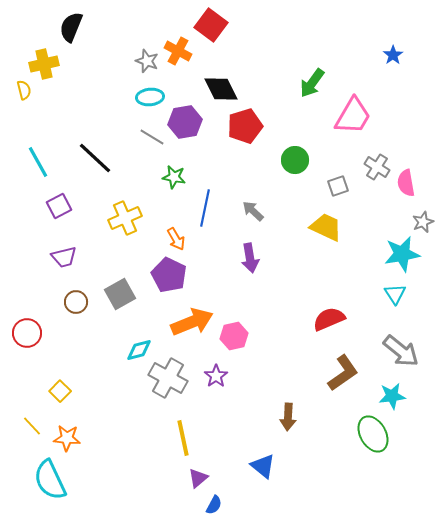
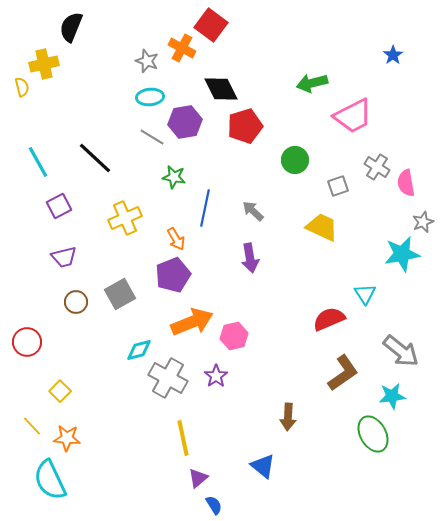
orange cross at (178, 51): moved 4 px right, 3 px up
green arrow at (312, 83): rotated 40 degrees clockwise
yellow semicircle at (24, 90): moved 2 px left, 3 px up
pink trapezoid at (353, 116): rotated 33 degrees clockwise
yellow trapezoid at (326, 227): moved 4 px left
purple pentagon at (169, 275): moved 4 px right; rotated 24 degrees clockwise
cyan triangle at (395, 294): moved 30 px left
red circle at (27, 333): moved 9 px down
blue semicircle at (214, 505): rotated 60 degrees counterclockwise
